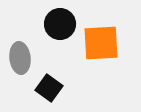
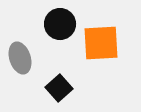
gray ellipse: rotated 12 degrees counterclockwise
black square: moved 10 px right; rotated 12 degrees clockwise
